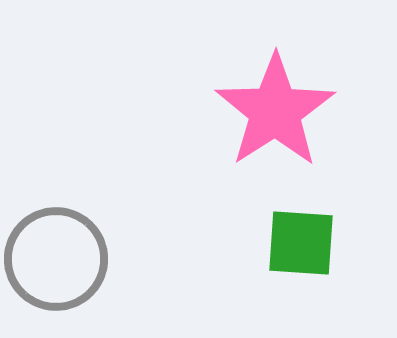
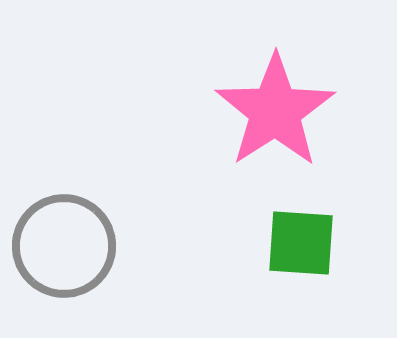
gray circle: moved 8 px right, 13 px up
